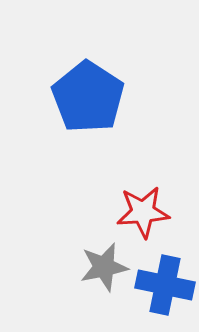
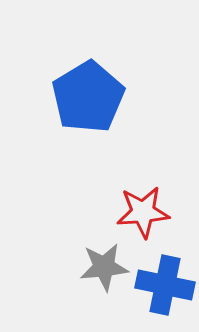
blue pentagon: rotated 8 degrees clockwise
gray star: rotated 6 degrees clockwise
